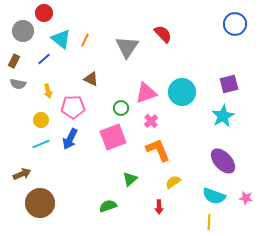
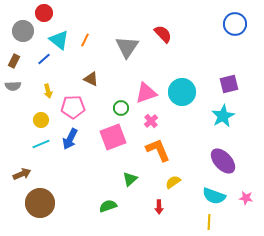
cyan triangle: moved 2 px left, 1 px down
gray semicircle: moved 5 px left, 2 px down; rotated 14 degrees counterclockwise
